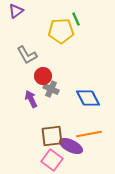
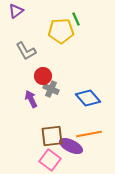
gray L-shape: moved 1 px left, 4 px up
blue diamond: rotated 15 degrees counterclockwise
pink square: moved 2 px left
